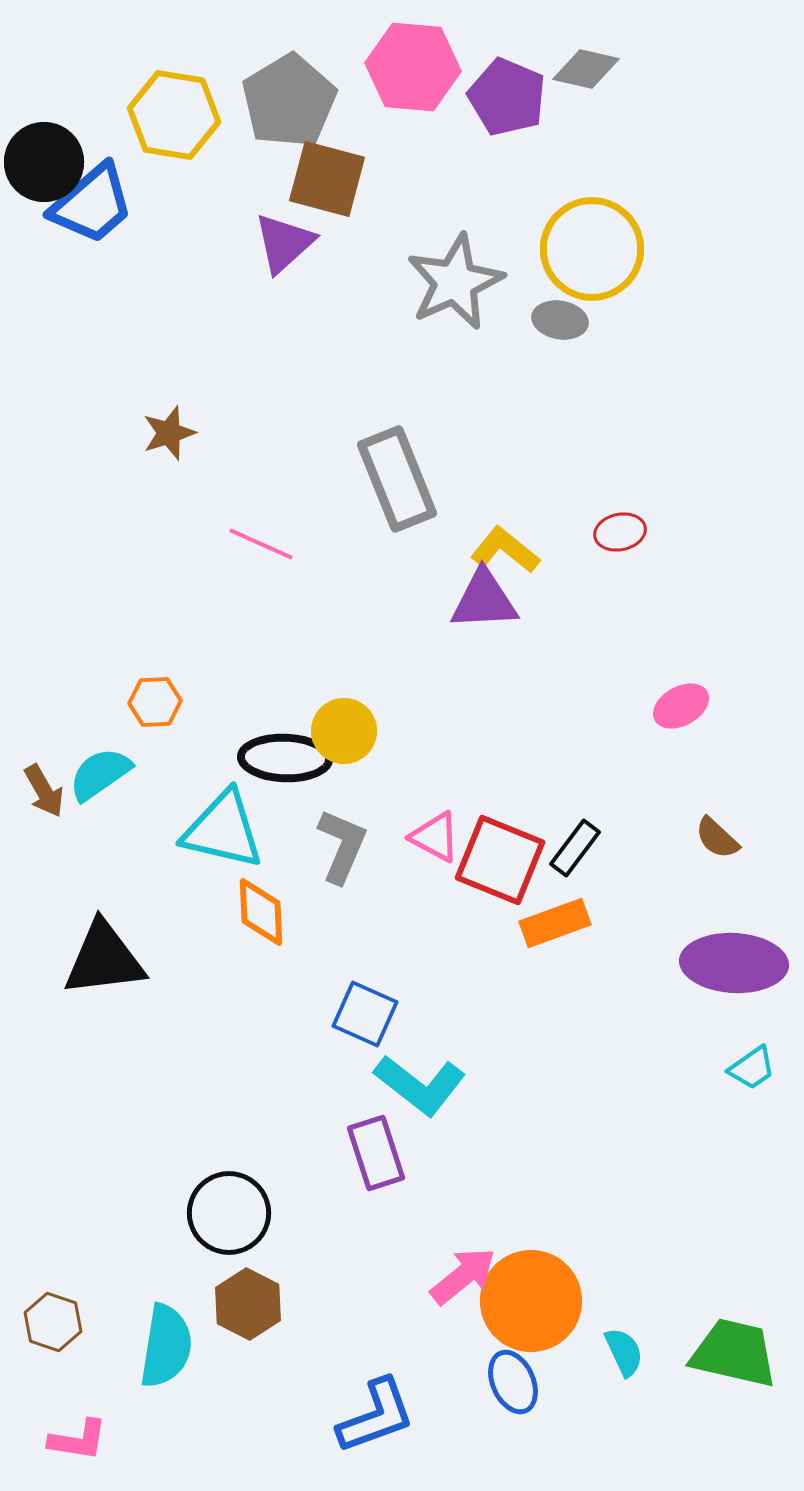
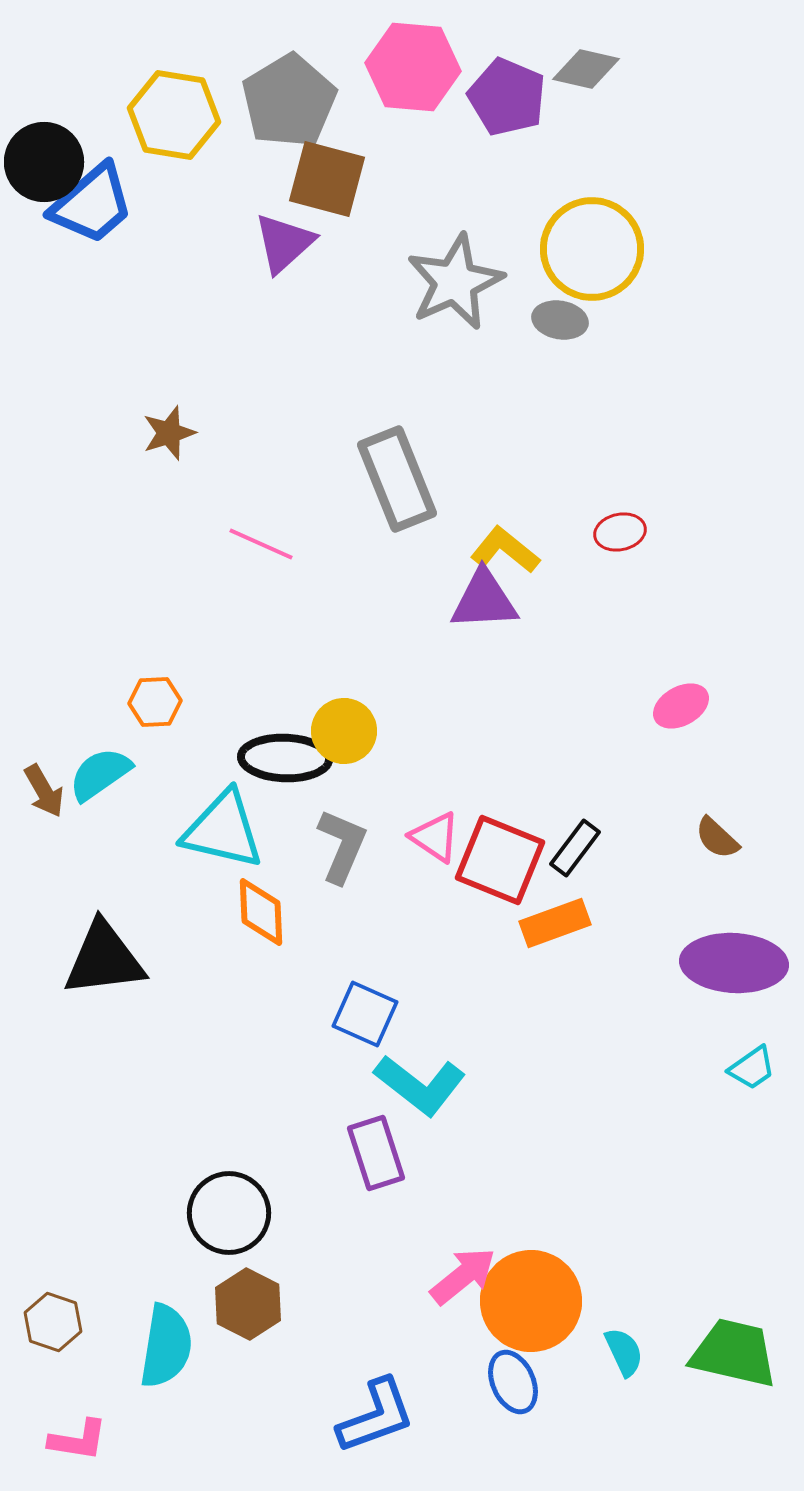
pink triangle at (435, 837): rotated 6 degrees clockwise
